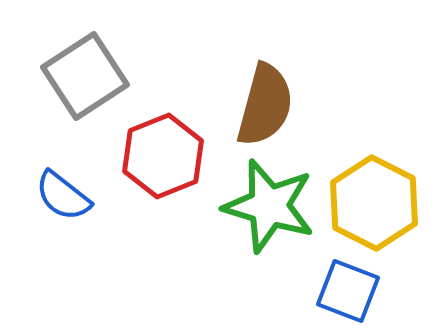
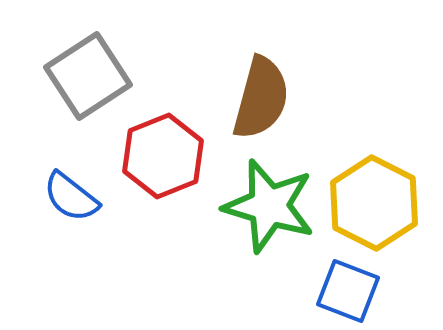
gray square: moved 3 px right
brown semicircle: moved 4 px left, 7 px up
blue semicircle: moved 8 px right, 1 px down
